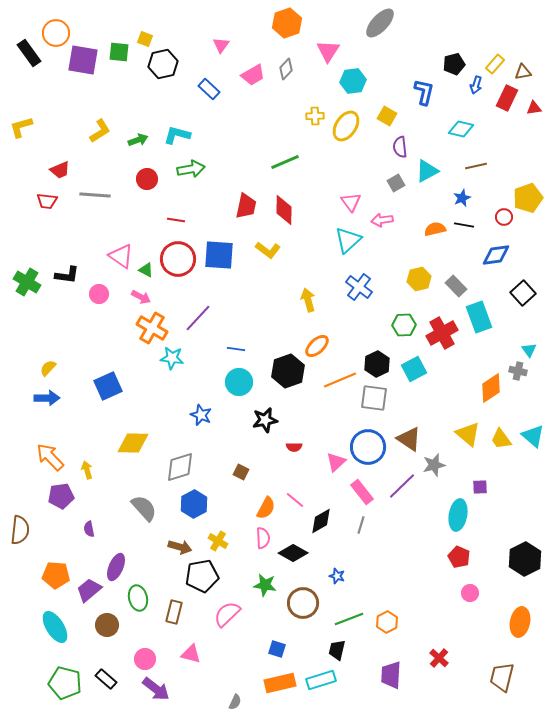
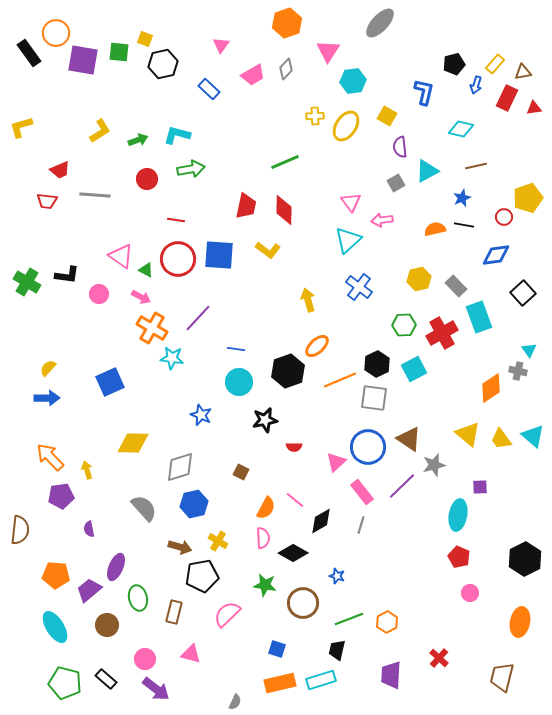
blue square at (108, 386): moved 2 px right, 4 px up
blue hexagon at (194, 504): rotated 16 degrees clockwise
